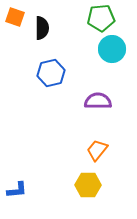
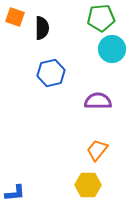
blue L-shape: moved 2 px left, 3 px down
